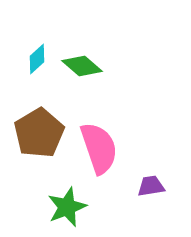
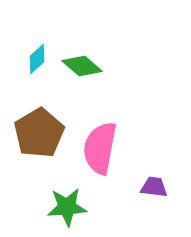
pink semicircle: moved 1 px right; rotated 150 degrees counterclockwise
purple trapezoid: moved 3 px right, 1 px down; rotated 16 degrees clockwise
green star: rotated 18 degrees clockwise
